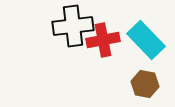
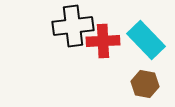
red cross: moved 1 px down; rotated 8 degrees clockwise
